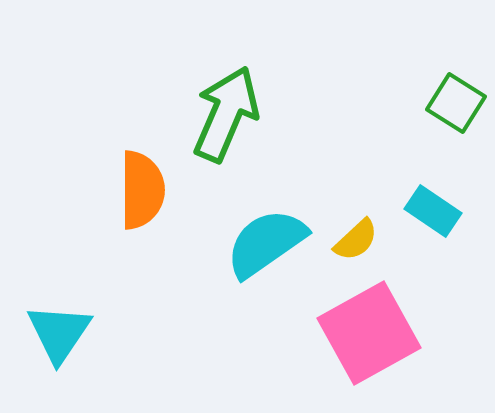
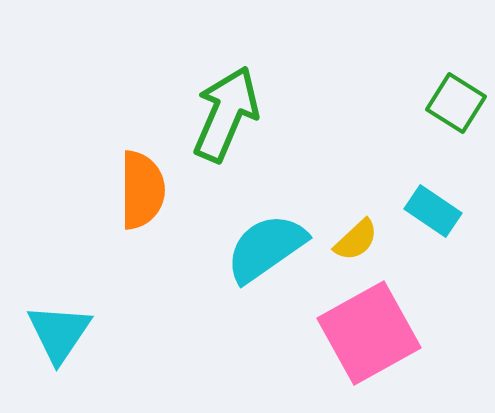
cyan semicircle: moved 5 px down
